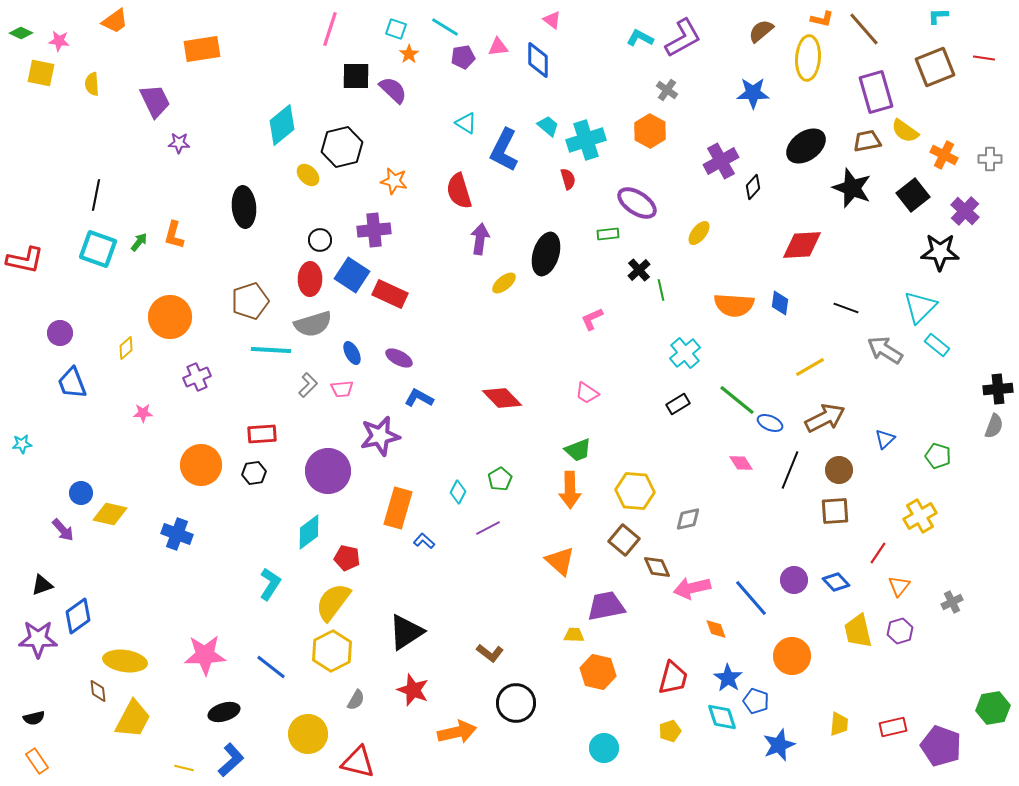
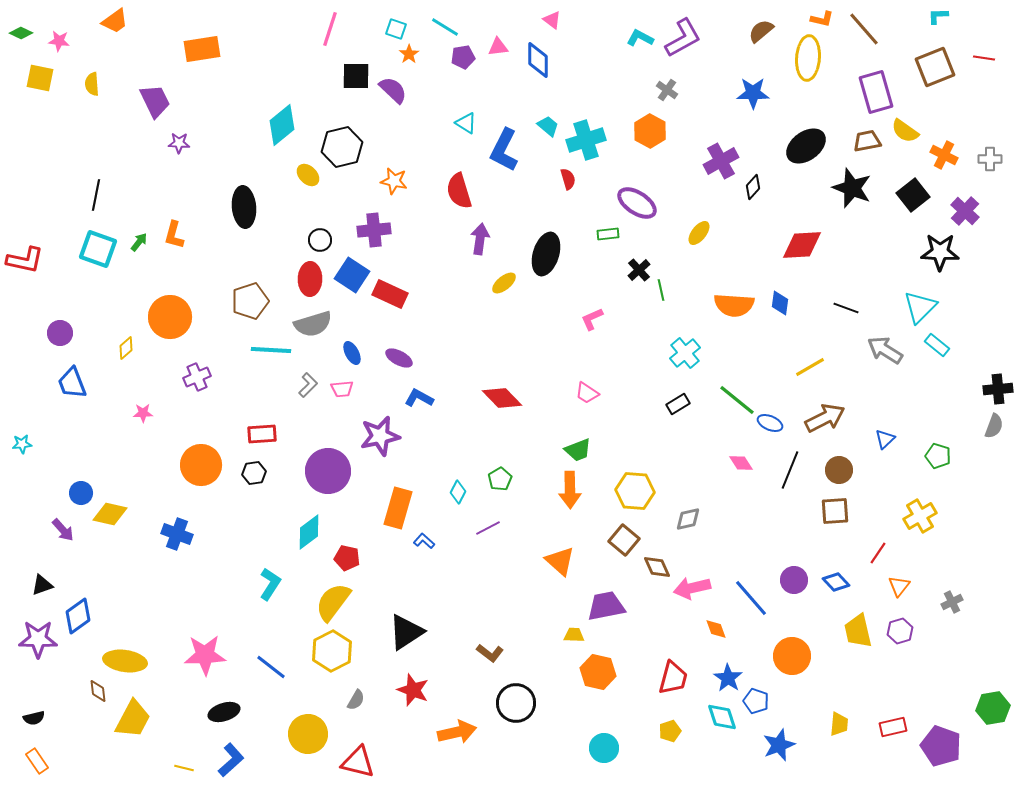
yellow square at (41, 73): moved 1 px left, 5 px down
